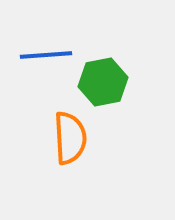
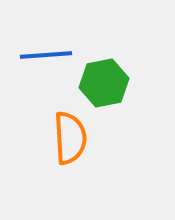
green hexagon: moved 1 px right, 1 px down
